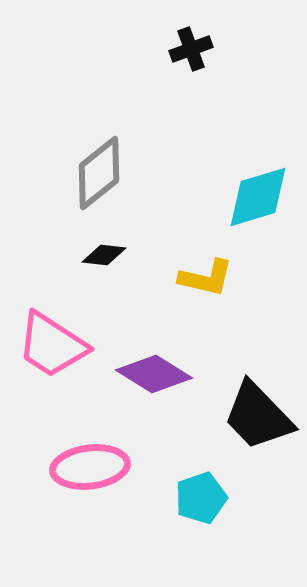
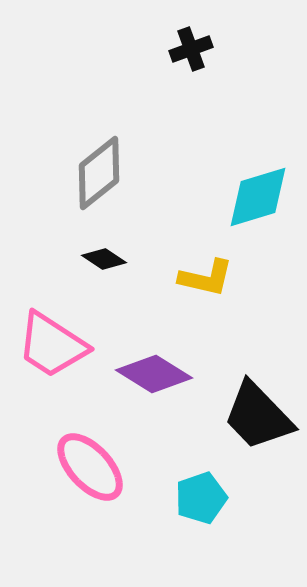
black diamond: moved 4 px down; rotated 27 degrees clockwise
pink ellipse: rotated 54 degrees clockwise
